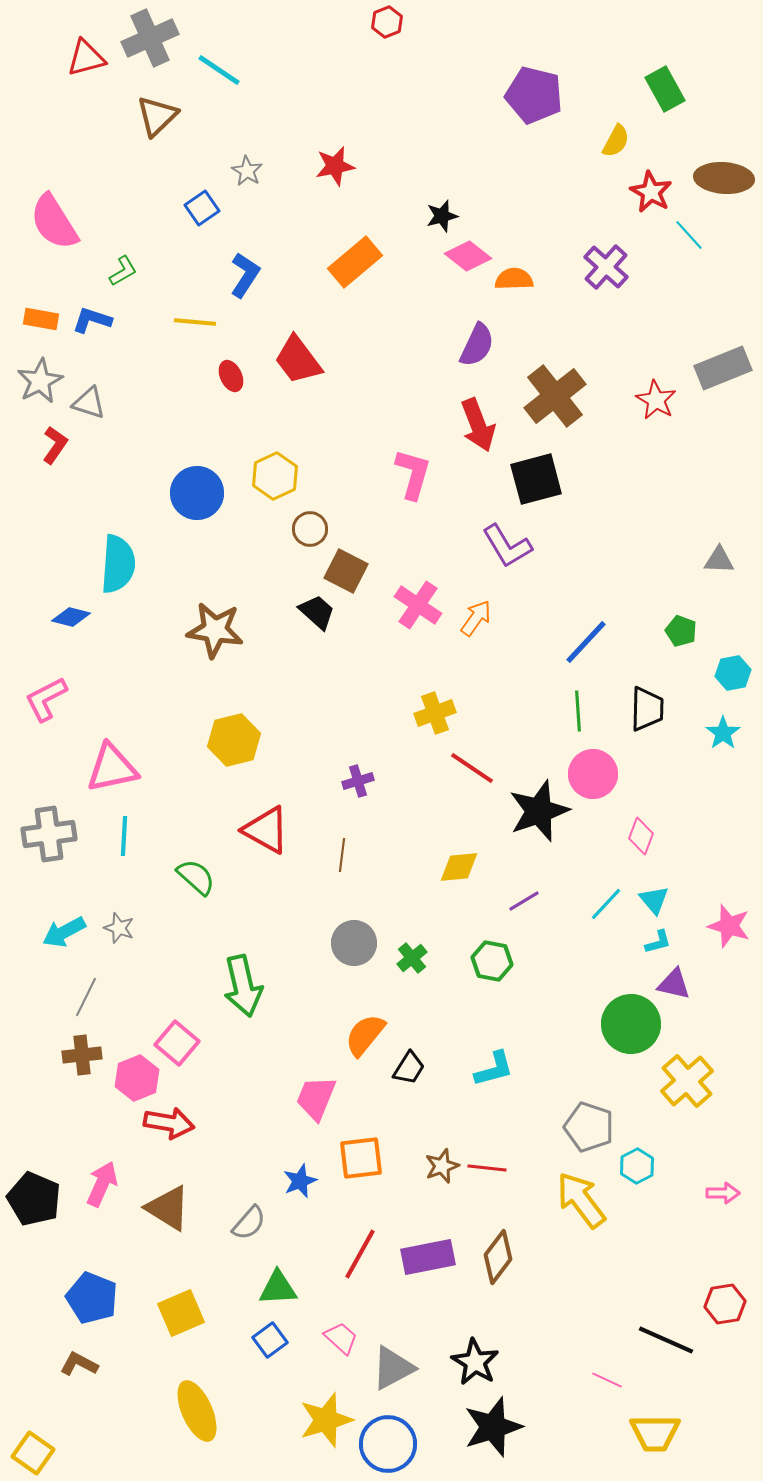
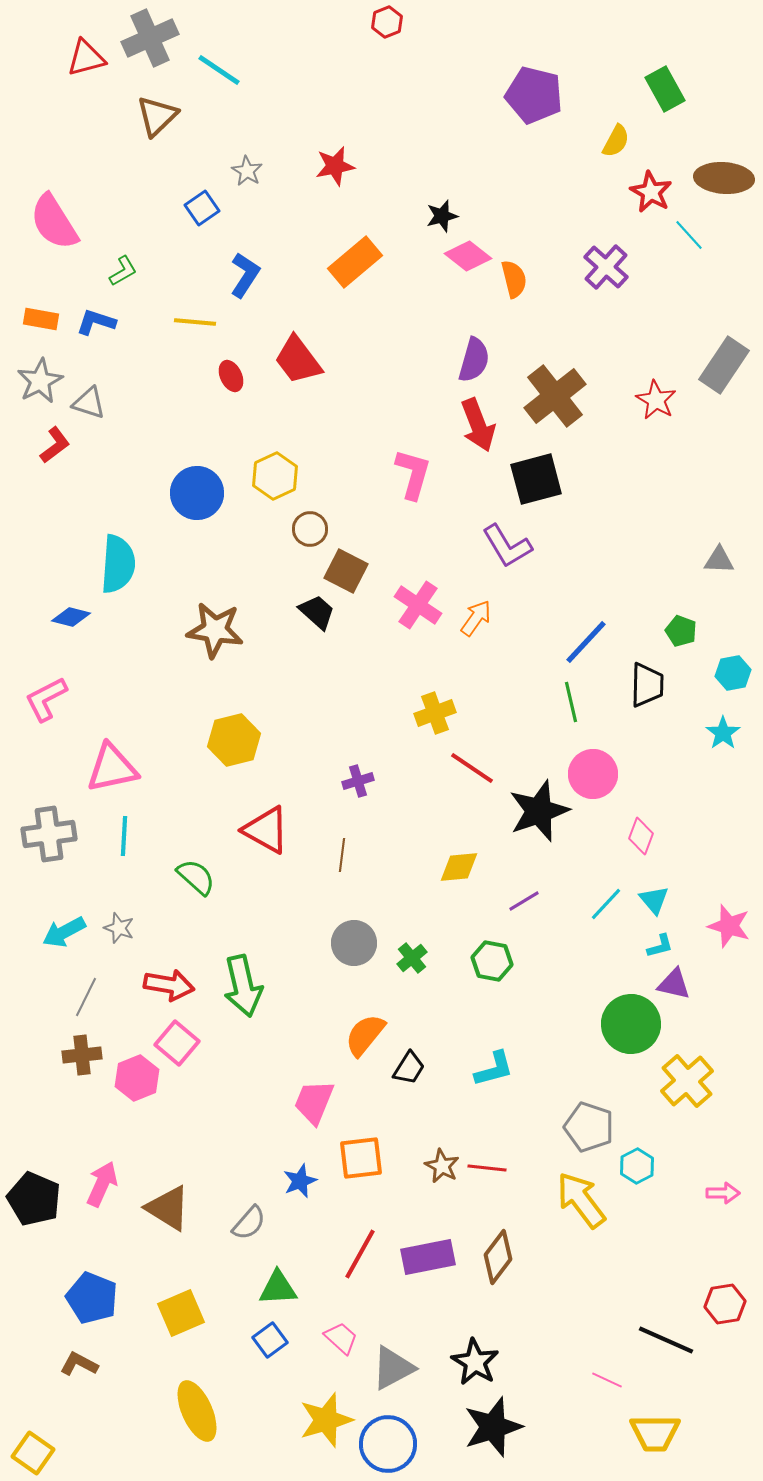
orange semicircle at (514, 279): rotated 78 degrees clockwise
blue L-shape at (92, 320): moved 4 px right, 2 px down
purple semicircle at (477, 345): moved 3 px left, 15 px down; rotated 9 degrees counterclockwise
gray rectangle at (723, 368): moved 1 px right, 3 px up; rotated 34 degrees counterclockwise
red L-shape at (55, 445): rotated 18 degrees clockwise
black trapezoid at (647, 709): moved 24 px up
green line at (578, 711): moved 7 px left, 9 px up; rotated 9 degrees counterclockwise
cyan L-shape at (658, 942): moved 2 px right, 4 px down
pink trapezoid at (316, 1098): moved 2 px left, 4 px down
red arrow at (169, 1123): moved 138 px up
brown star at (442, 1166): rotated 24 degrees counterclockwise
